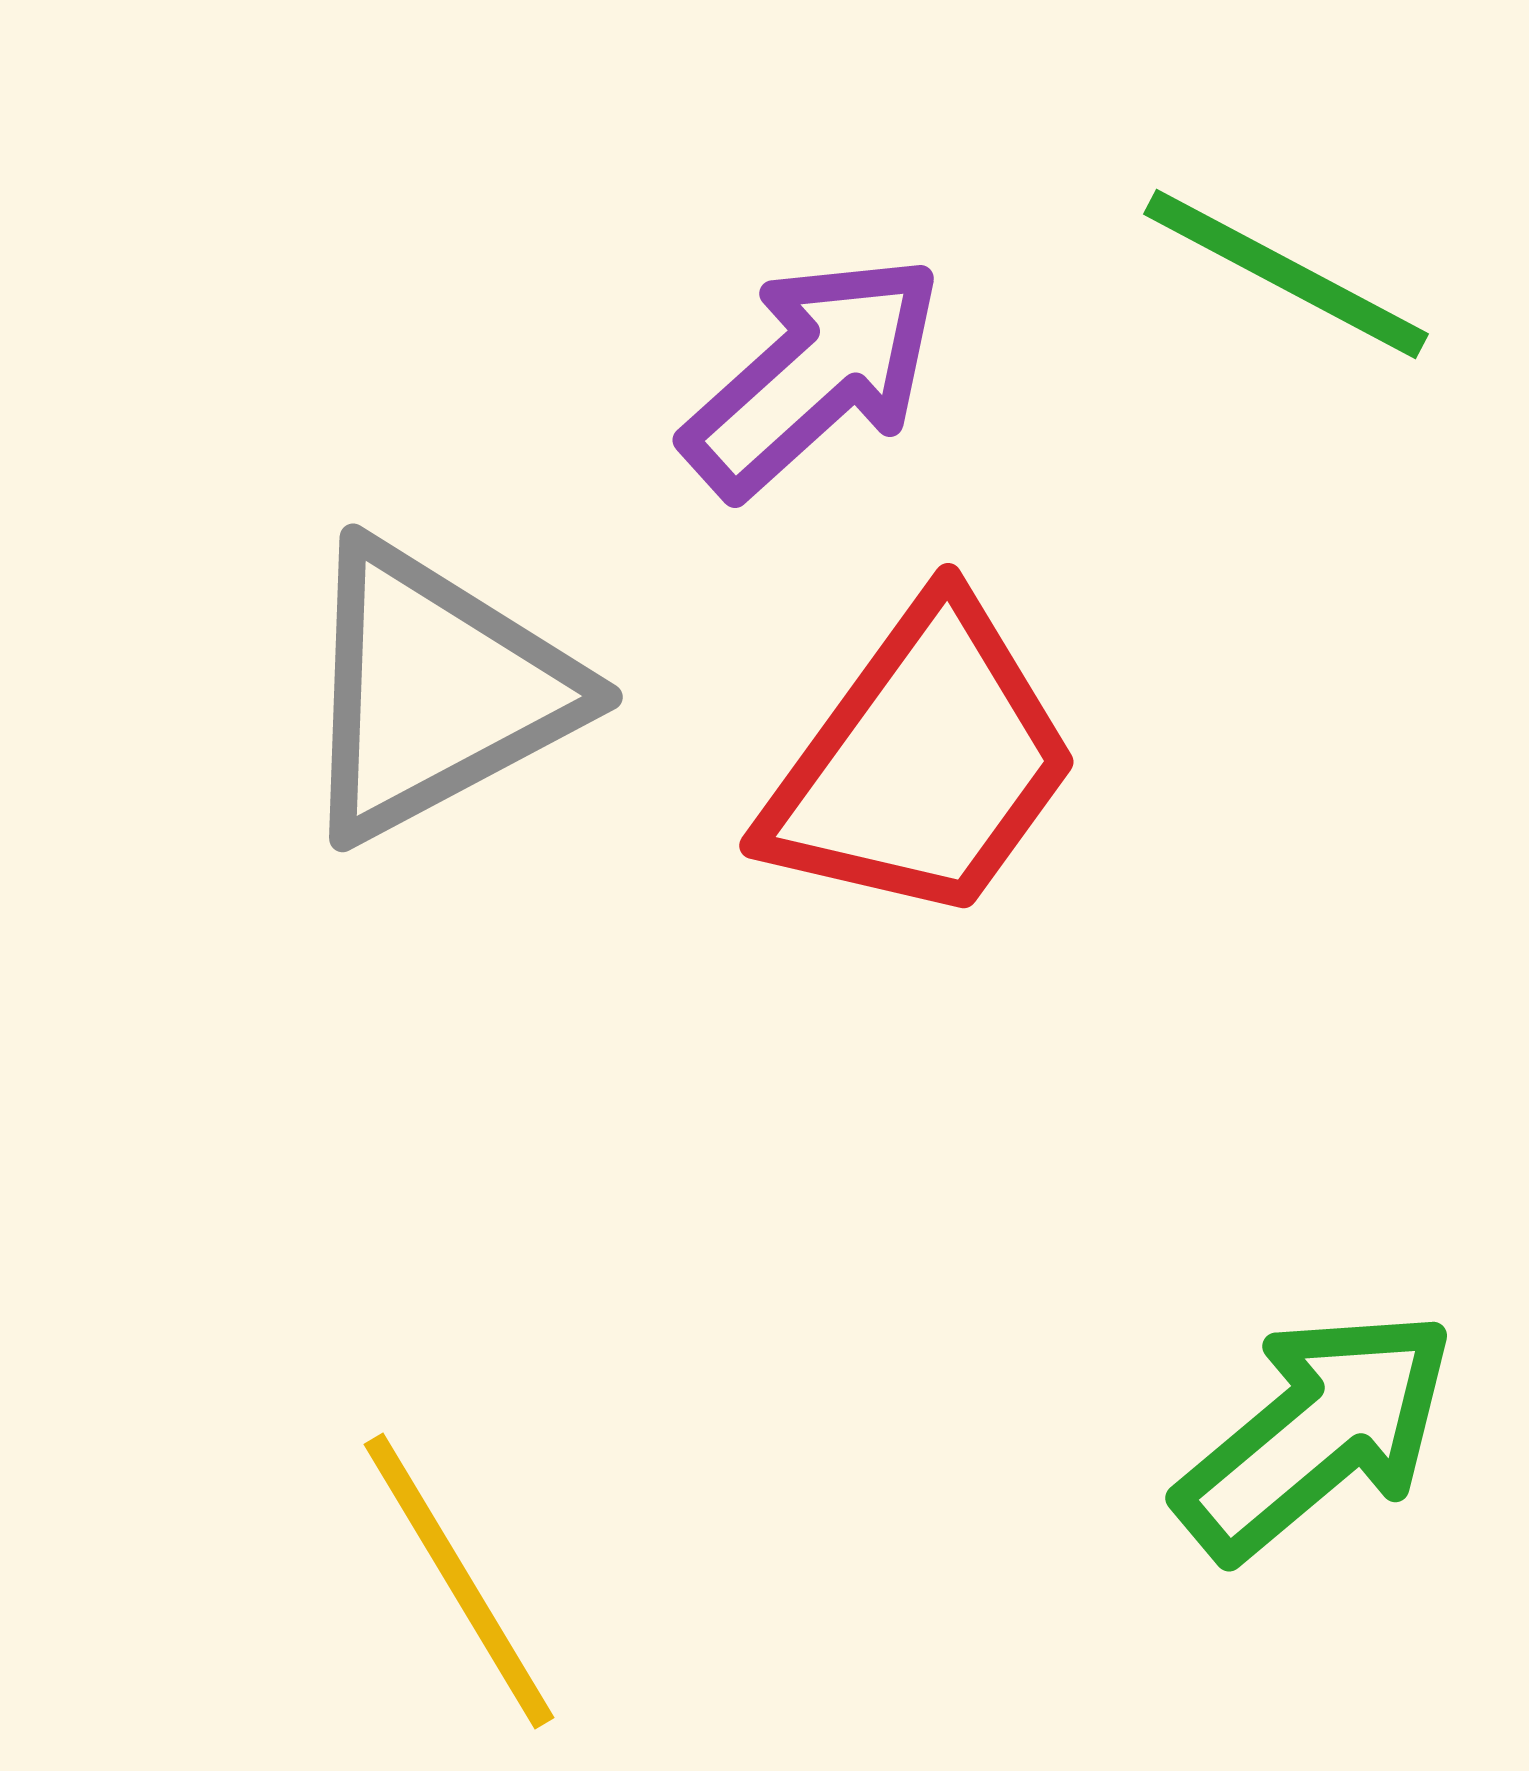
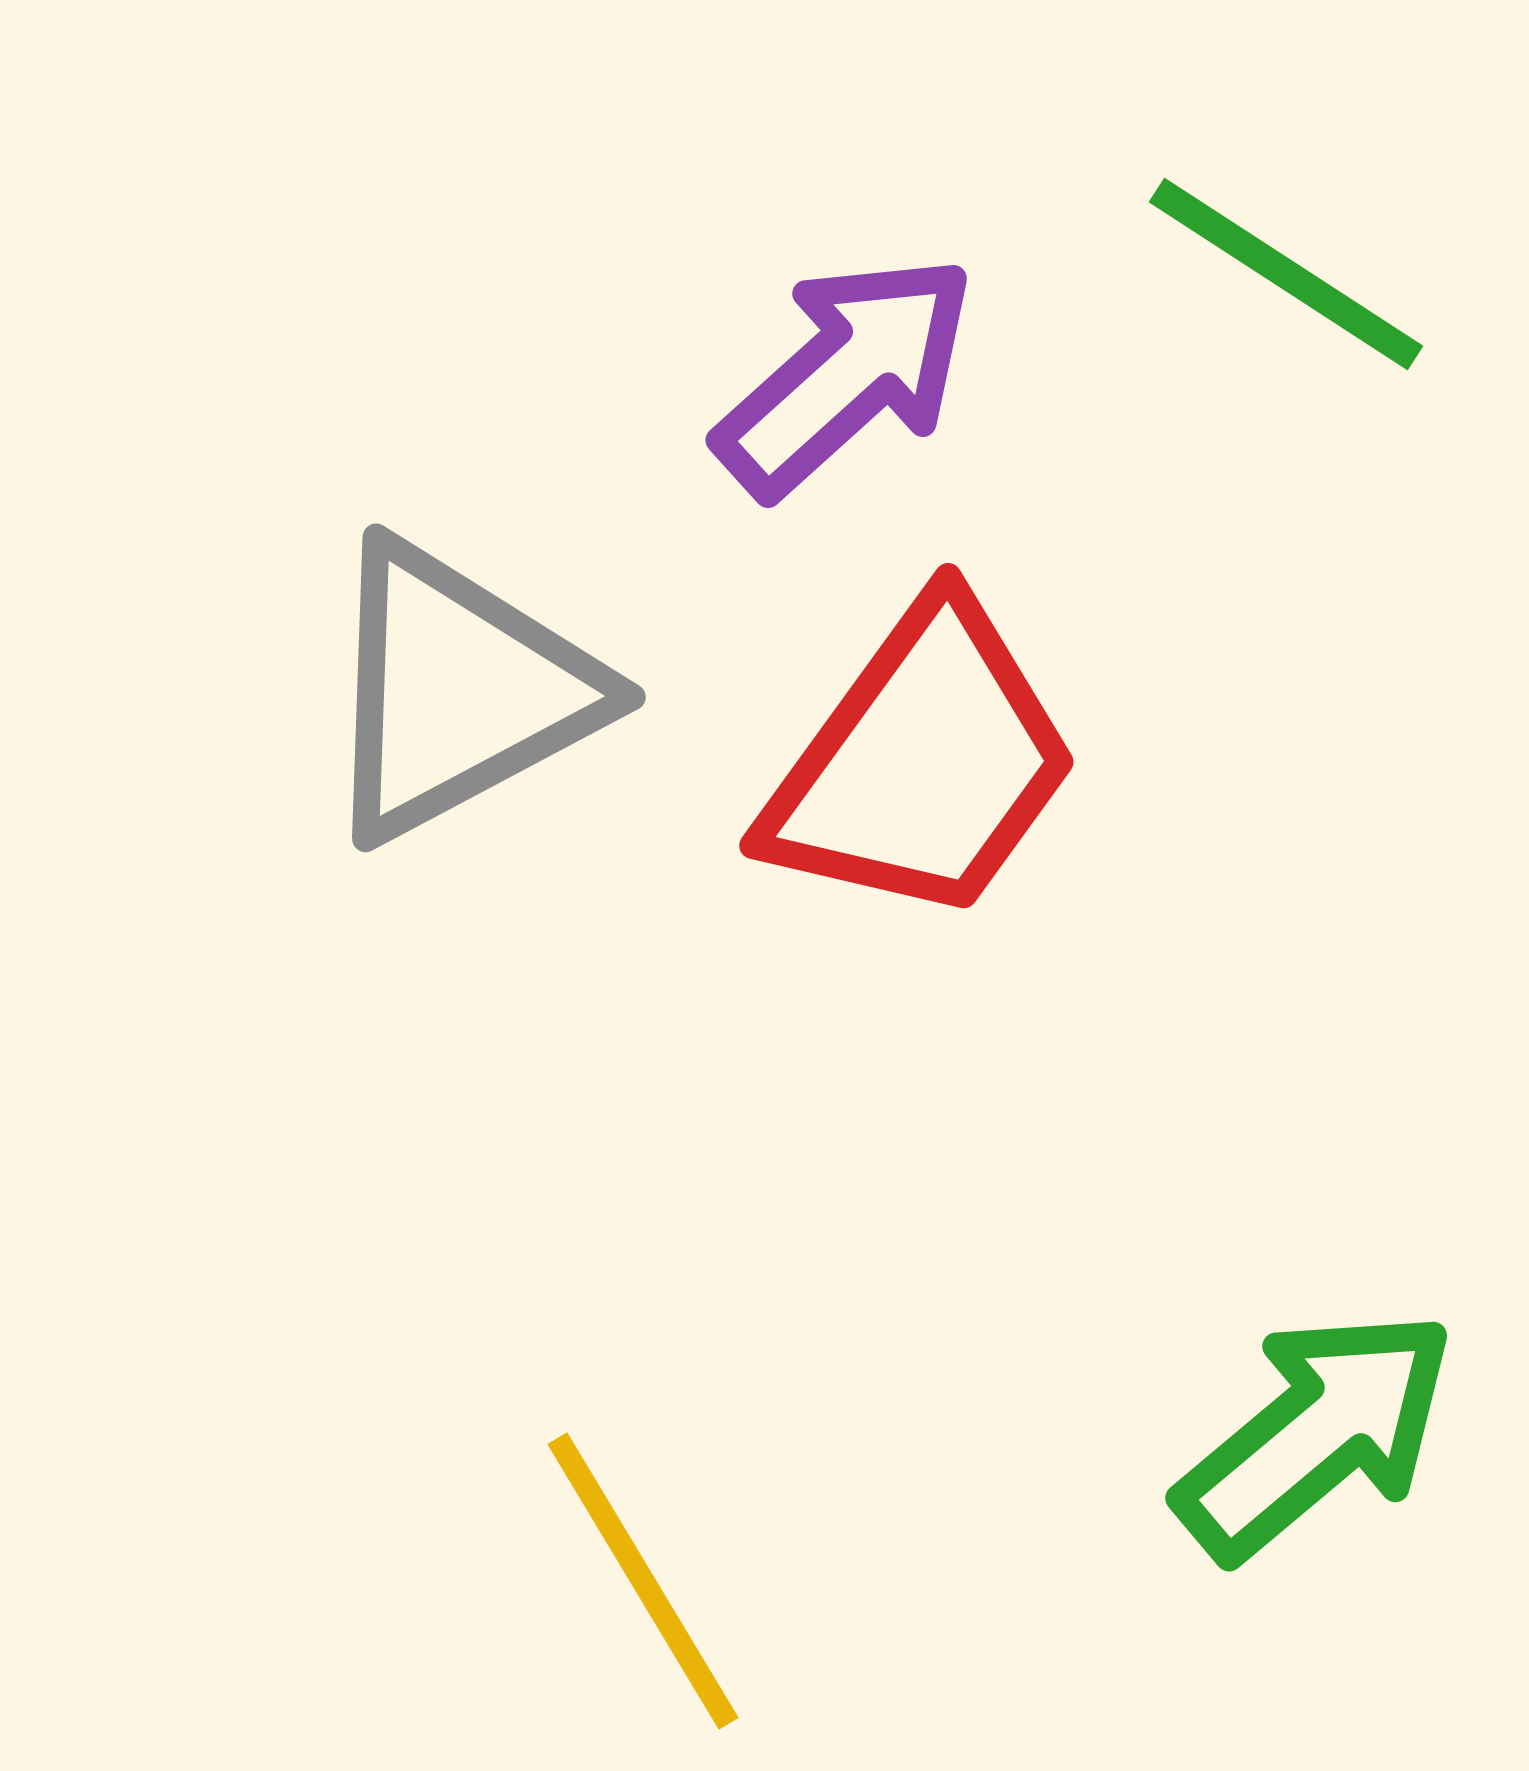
green line: rotated 5 degrees clockwise
purple arrow: moved 33 px right
gray triangle: moved 23 px right
yellow line: moved 184 px right
